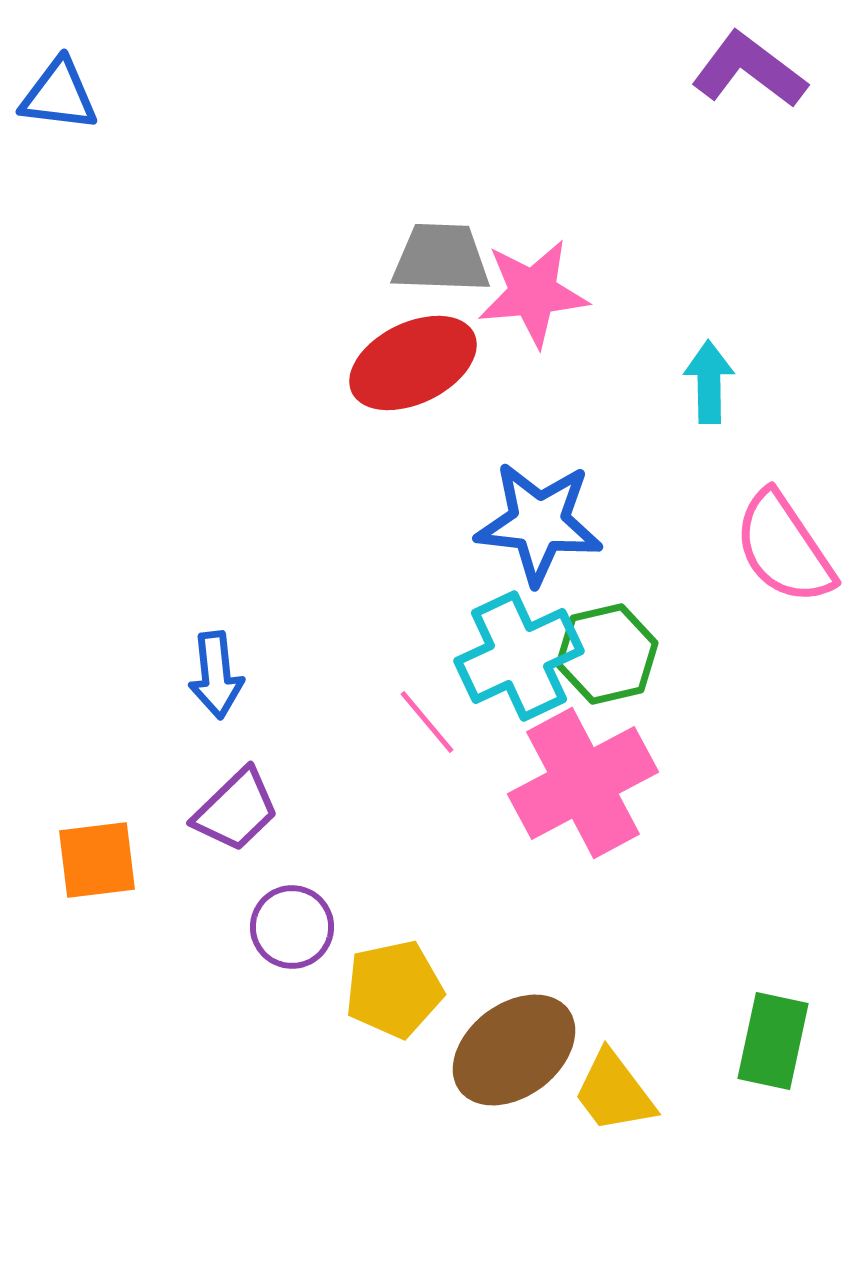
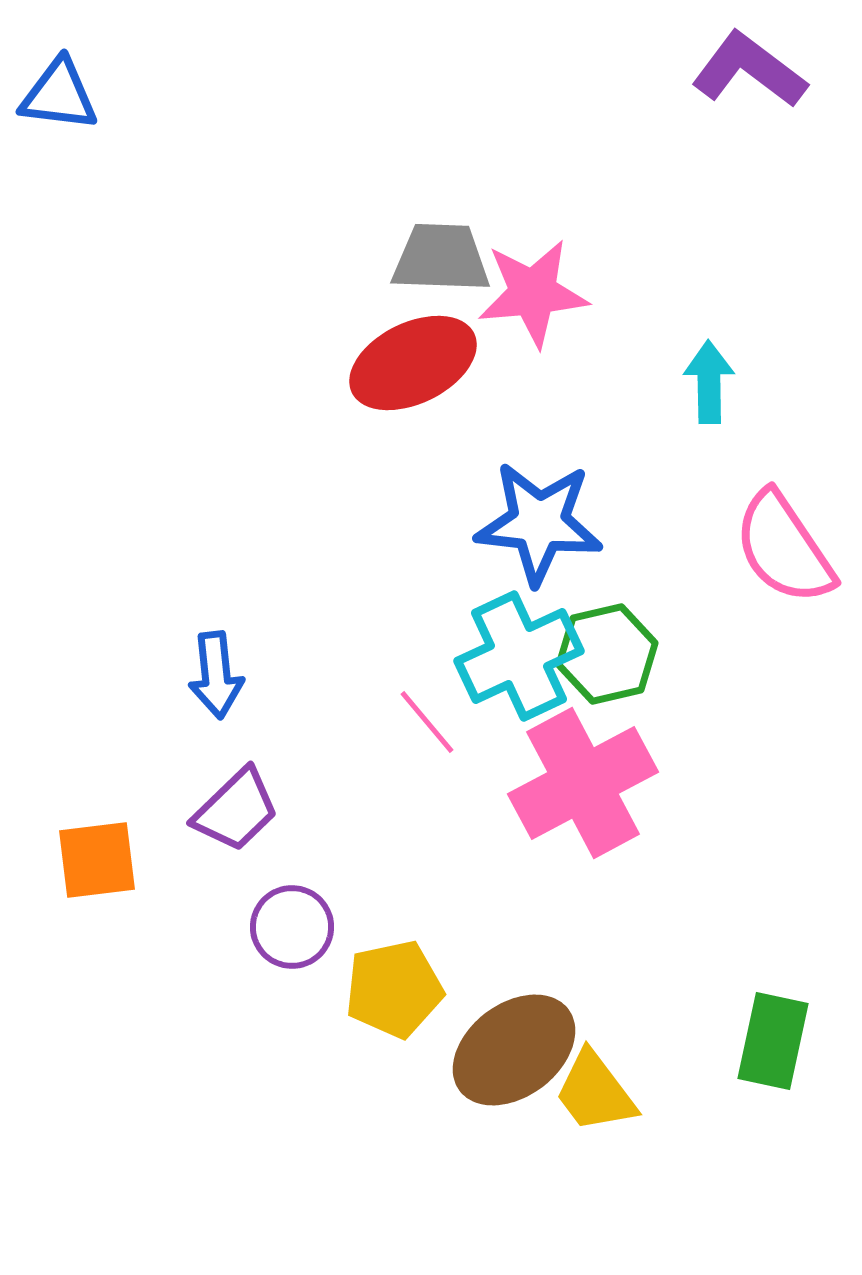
yellow trapezoid: moved 19 px left
